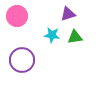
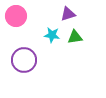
pink circle: moved 1 px left
purple circle: moved 2 px right
